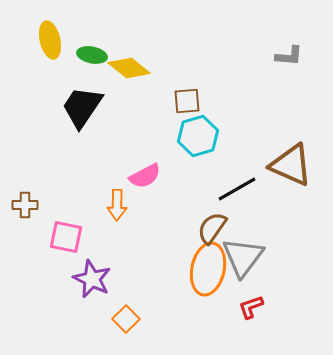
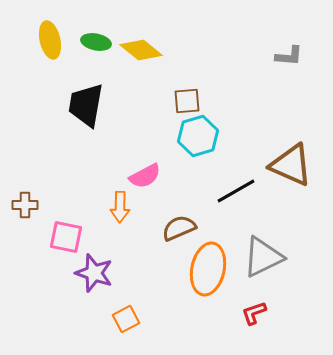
green ellipse: moved 4 px right, 13 px up
yellow diamond: moved 12 px right, 18 px up
black trapezoid: moved 4 px right, 2 px up; rotated 24 degrees counterclockwise
black line: moved 1 px left, 2 px down
orange arrow: moved 3 px right, 2 px down
brown semicircle: moved 33 px left; rotated 32 degrees clockwise
gray triangle: moved 20 px right; rotated 27 degrees clockwise
purple star: moved 2 px right, 6 px up; rotated 6 degrees counterclockwise
red L-shape: moved 3 px right, 6 px down
orange square: rotated 16 degrees clockwise
